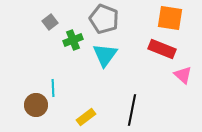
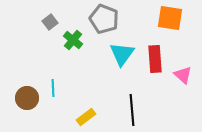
green cross: rotated 30 degrees counterclockwise
red rectangle: moved 7 px left, 10 px down; rotated 64 degrees clockwise
cyan triangle: moved 17 px right, 1 px up
brown circle: moved 9 px left, 7 px up
black line: rotated 16 degrees counterclockwise
